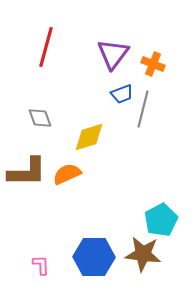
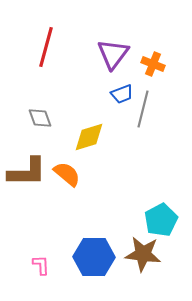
orange semicircle: rotated 64 degrees clockwise
